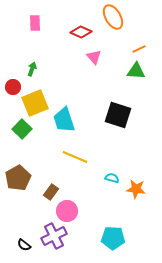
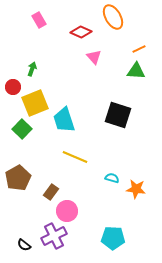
pink rectangle: moved 4 px right, 3 px up; rotated 28 degrees counterclockwise
